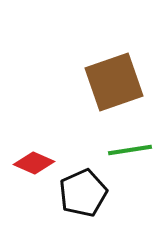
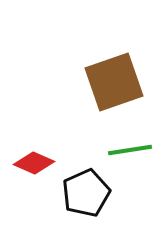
black pentagon: moved 3 px right
